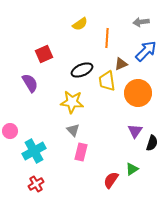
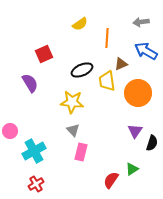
blue arrow: rotated 105 degrees counterclockwise
